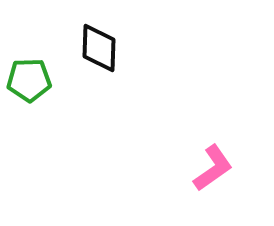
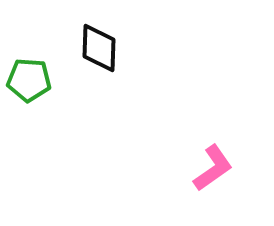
green pentagon: rotated 6 degrees clockwise
